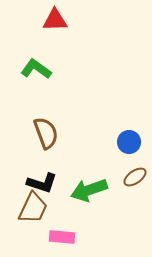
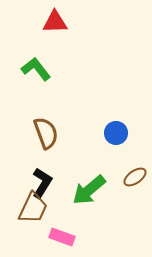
red triangle: moved 2 px down
green L-shape: rotated 16 degrees clockwise
blue circle: moved 13 px left, 9 px up
black L-shape: rotated 76 degrees counterclockwise
green arrow: rotated 21 degrees counterclockwise
pink rectangle: rotated 15 degrees clockwise
